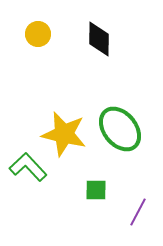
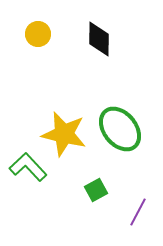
green square: rotated 30 degrees counterclockwise
